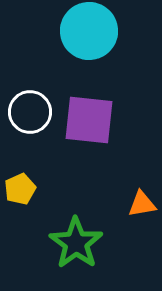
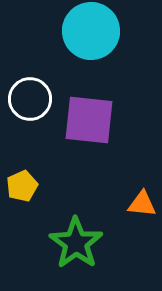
cyan circle: moved 2 px right
white circle: moved 13 px up
yellow pentagon: moved 2 px right, 3 px up
orange triangle: rotated 16 degrees clockwise
